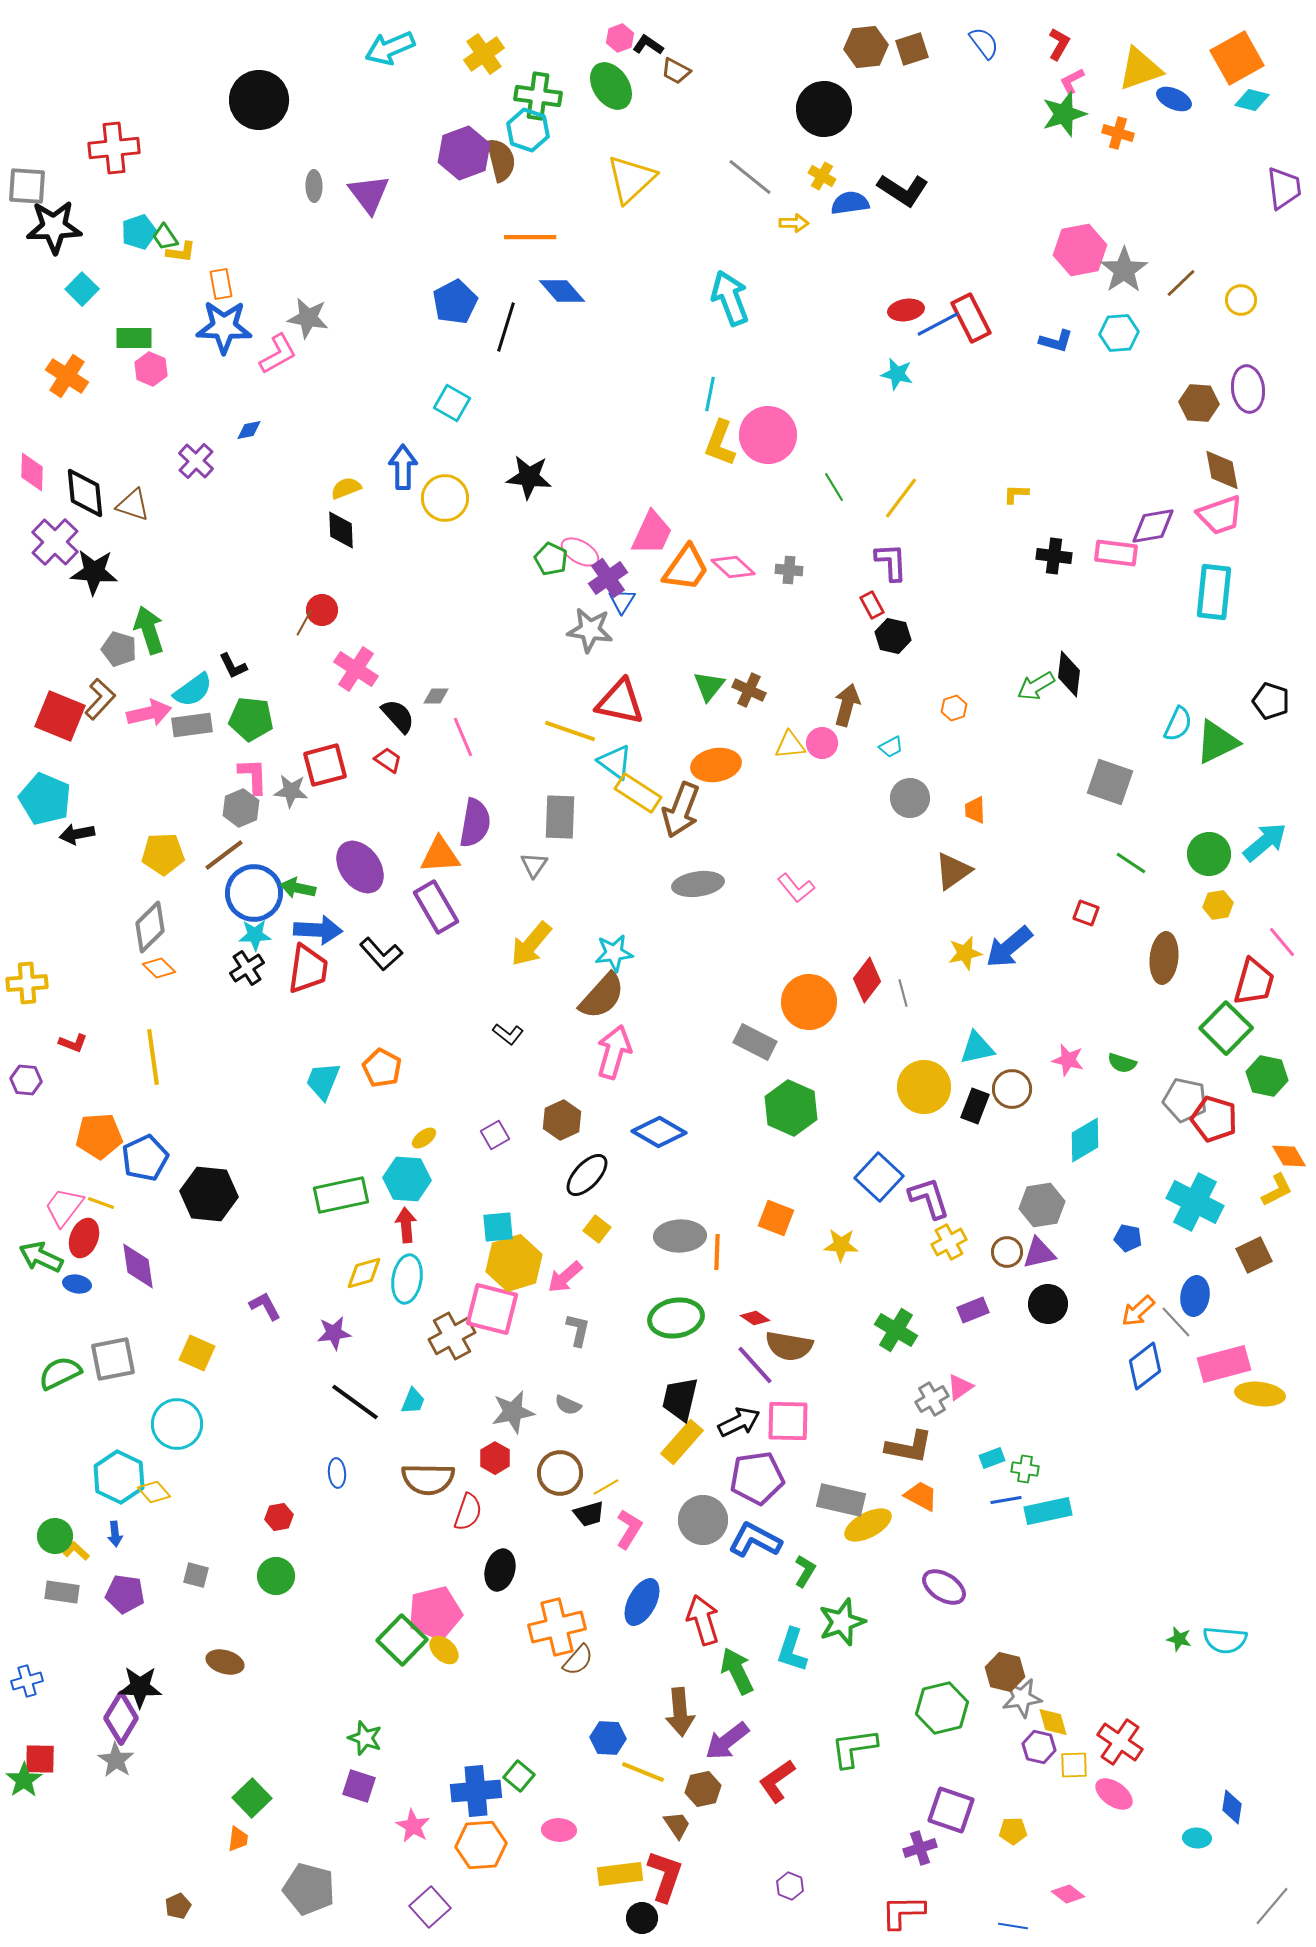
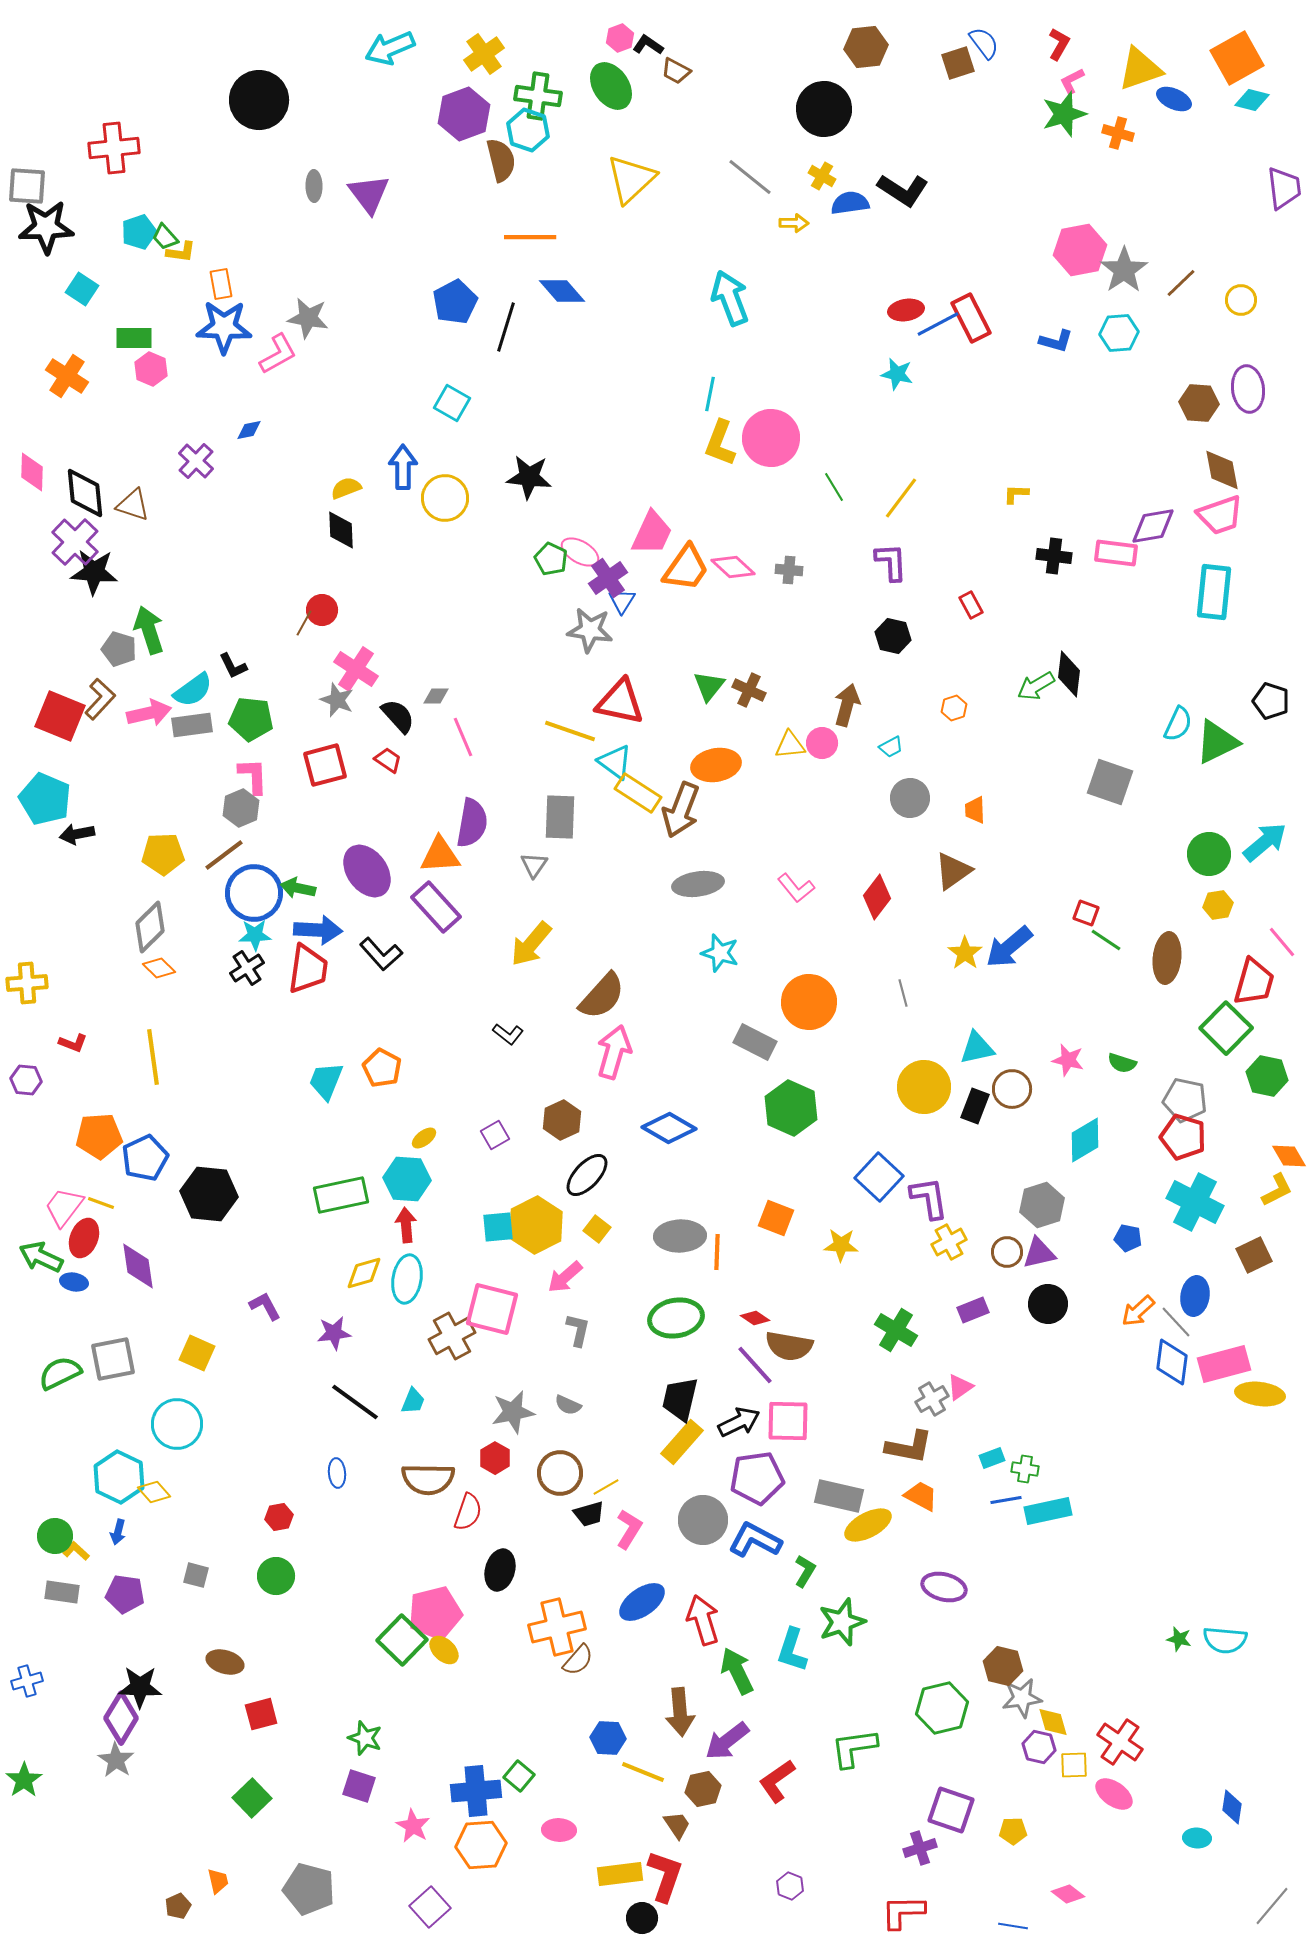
brown square at (912, 49): moved 46 px right, 14 px down
purple hexagon at (464, 153): moved 39 px up
black star at (54, 227): moved 8 px left
green trapezoid at (165, 237): rotated 8 degrees counterclockwise
cyan square at (82, 289): rotated 12 degrees counterclockwise
pink circle at (768, 435): moved 3 px right, 3 px down
purple cross at (55, 542): moved 20 px right
red rectangle at (872, 605): moved 99 px right
gray star at (291, 791): moved 46 px right, 91 px up; rotated 16 degrees clockwise
purple semicircle at (475, 823): moved 3 px left
green line at (1131, 863): moved 25 px left, 77 px down
purple ellipse at (360, 867): moved 7 px right, 4 px down
purple rectangle at (436, 907): rotated 12 degrees counterclockwise
cyan star at (614, 953): moved 106 px right; rotated 24 degrees clockwise
yellow star at (965, 953): rotated 24 degrees counterclockwise
brown ellipse at (1164, 958): moved 3 px right
red diamond at (867, 980): moved 10 px right, 83 px up
cyan trapezoid at (323, 1081): moved 3 px right
red pentagon at (1214, 1119): moved 31 px left, 18 px down
blue diamond at (659, 1132): moved 10 px right, 4 px up
purple L-shape at (929, 1198): rotated 9 degrees clockwise
gray hexagon at (1042, 1205): rotated 9 degrees counterclockwise
yellow hexagon at (514, 1263): moved 22 px right, 38 px up; rotated 10 degrees counterclockwise
blue ellipse at (77, 1284): moved 3 px left, 2 px up
blue diamond at (1145, 1366): moved 27 px right, 4 px up; rotated 45 degrees counterclockwise
gray rectangle at (841, 1500): moved 2 px left, 4 px up
blue arrow at (115, 1534): moved 3 px right, 2 px up; rotated 20 degrees clockwise
purple ellipse at (944, 1587): rotated 18 degrees counterclockwise
blue ellipse at (642, 1602): rotated 27 degrees clockwise
brown hexagon at (1005, 1672): moved 2 px left, 6 px up
red square at (40, 1759): moved 221 px right, 45 px up; rotated 16 degrees counterclockwise
orange trapezoid at (238, 1839): moved 20 px left, 42 px down; rotated 20 degrees counterclockwise
